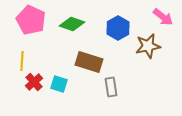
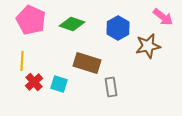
brown rectangle: moved 2 px left, 1 px down
